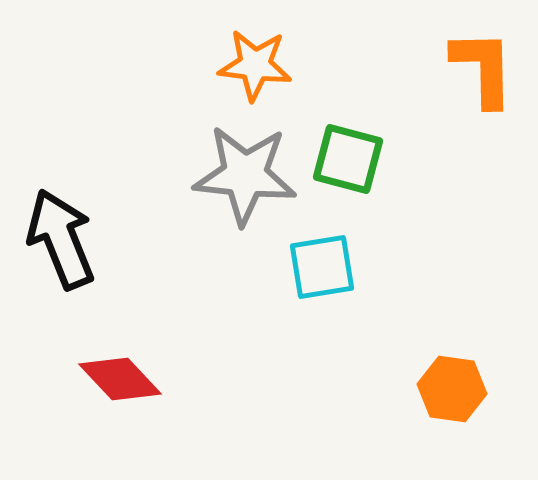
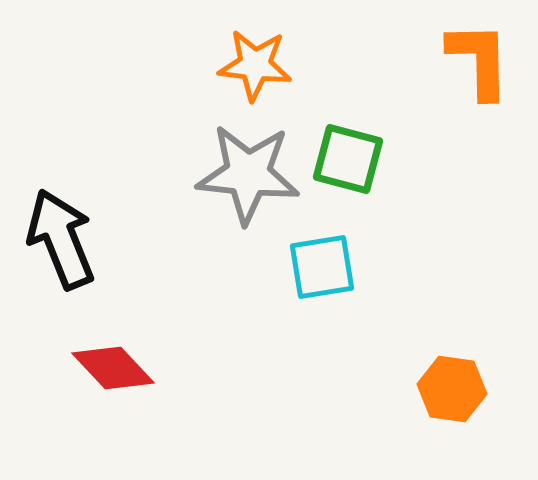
orange L-shape: moved 4 px left, 8 px up
gray star: moved 3 px right, 1 px up
red diamond: moved 7 px left, 11 px up
